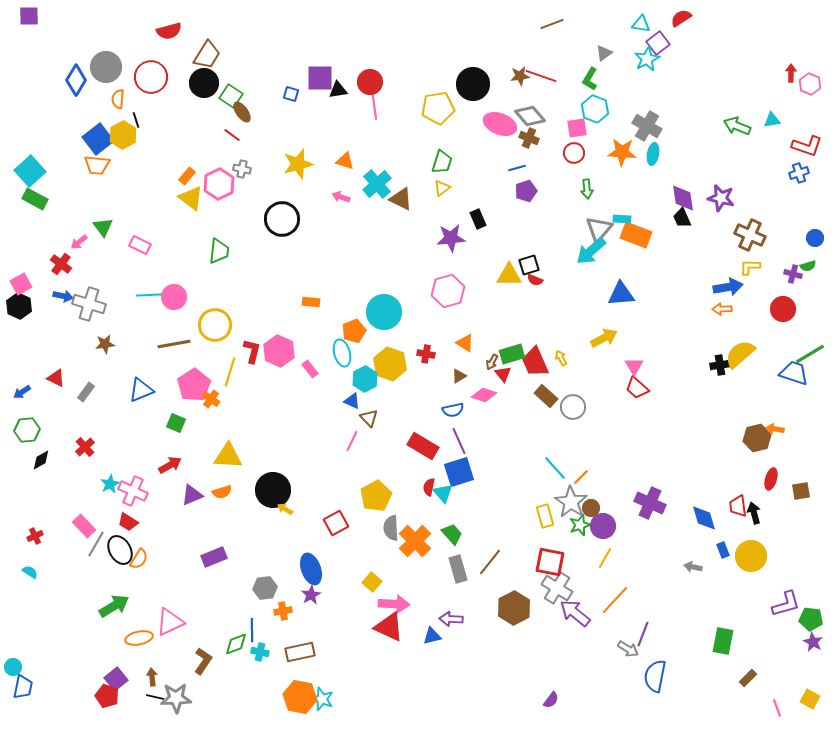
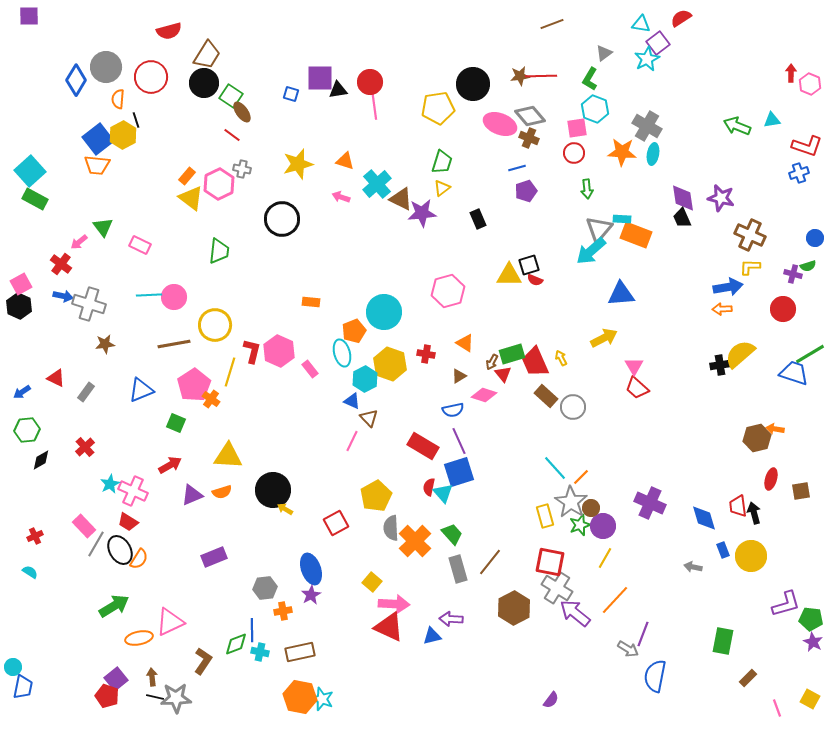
red line at (541, 76): rotated 20 degrees counterclockwise
purple star at (451, 238): moved 29 px left, 25 px up
